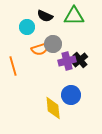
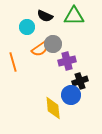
orange semicircle: rotated 18 degrees counterclockwise
black cross: moved 21 px down; rotated 21 degrees clockwise
orange line: moved 4 px up
